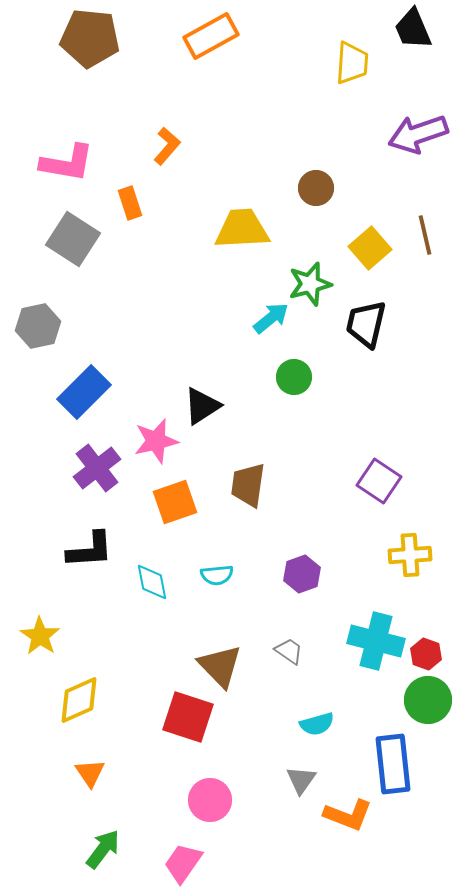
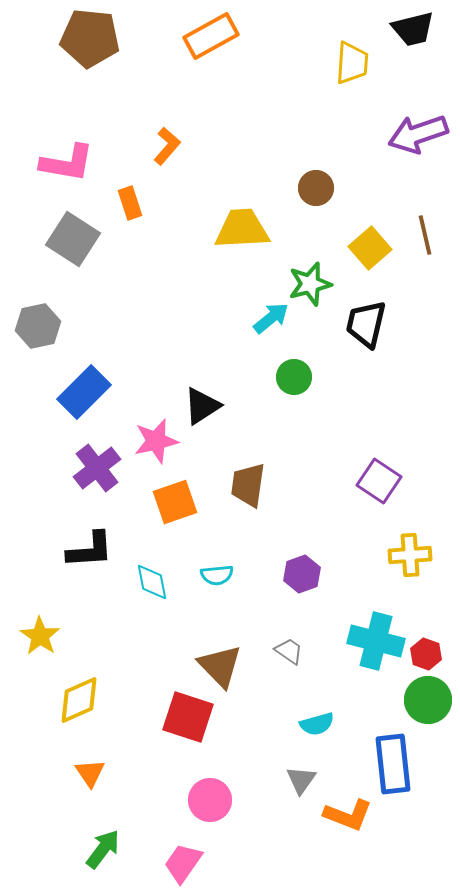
black trapezoid at (413, 29): rotated 81 degrees counterclockwise
